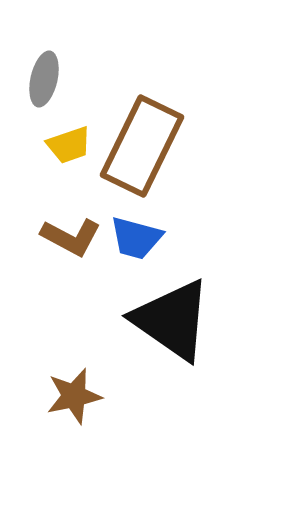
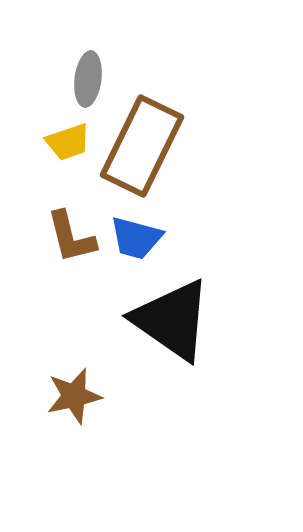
gray ellipse: moved 44 px right; rotated 6 degrees counterclockwise
yellow trapezoid: moved 1 px left, 3 px up
brown L-shape: rotated 48 degrees clockwise
